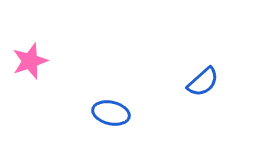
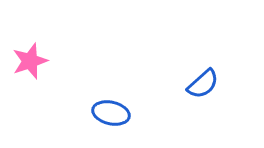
blue semicircle: moved 2 px down
